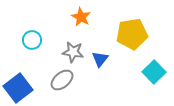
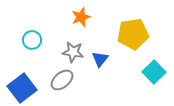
orange star: rotated 24 degrees clockwise
yellow pentagon: moved 1 px right
blue square: moved 4 px right
